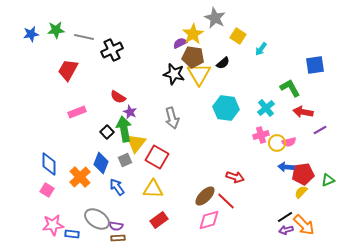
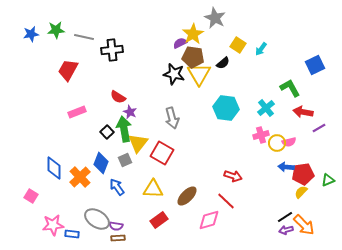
yellow square at (238, 36): moved 9 px down
black cross at (112, 50): rotated 20 degrees clockwise
blue square at (315, 65): rotated 18 degrees counterclockwise
purple line at (320, 130): moved 1 px left, 2 px up
yellow triangle at (136, 143): moved 2 px right
red square at (157, 157): moved 5 px right, 4 px up
blue diamond at (49, 164): moved 5 px right, 4 px down
red arrow at (235, 177): moved 2 px left, 1 px up
pink square at (47, 190): moved 16 px left, 6 px down
brown ellipse at (205, 196): moved 18 px left
